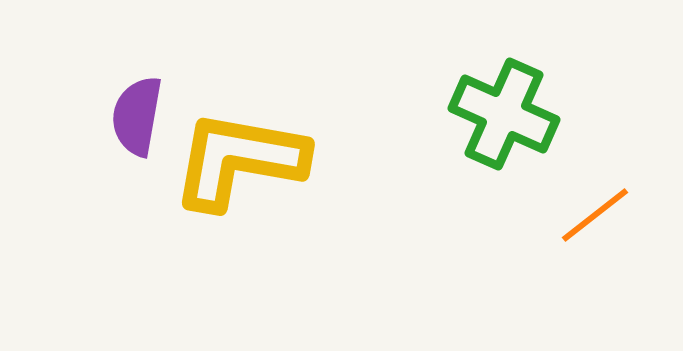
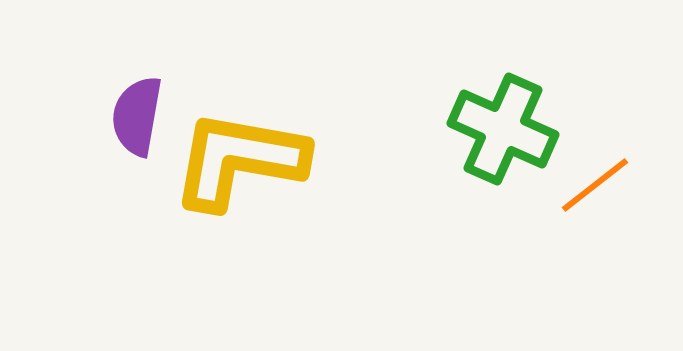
green cross: moved 1 px left, 15 px down
orange line: moved 30 px up
